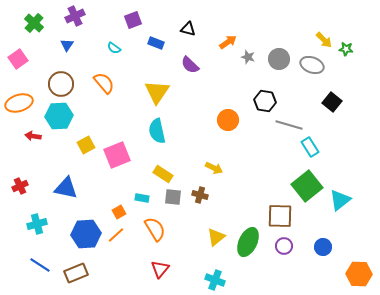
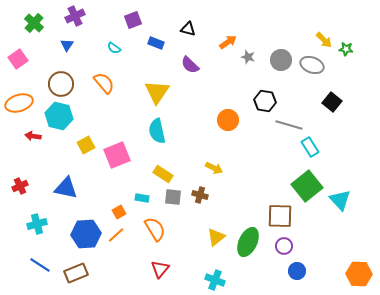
gray circle at (279, 59): moved 2 px right, 1 px down
cyan hexagon at (59, 116): rotated 16 degrees clockwise
cyan triangle at (340, 200): rotated 35 degrees counterclockwise
blue circle at (323, 247): moved 26 px left, 24 px down
